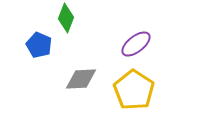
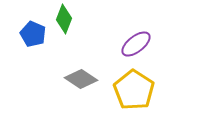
green diamond: moved 2 px left, 1 px down
blue pentagon: moved 6 px left, 11 px up
gray diamond: rotated 36 degrees clockwise
